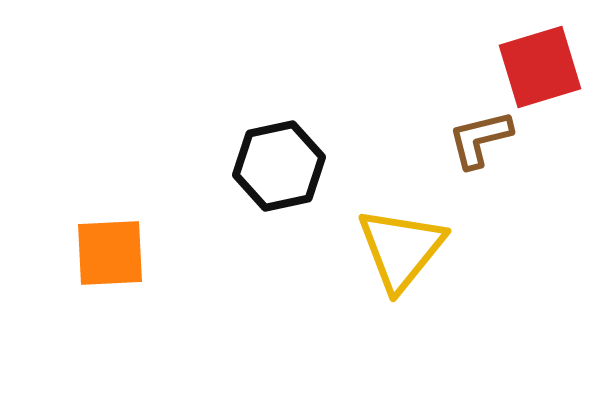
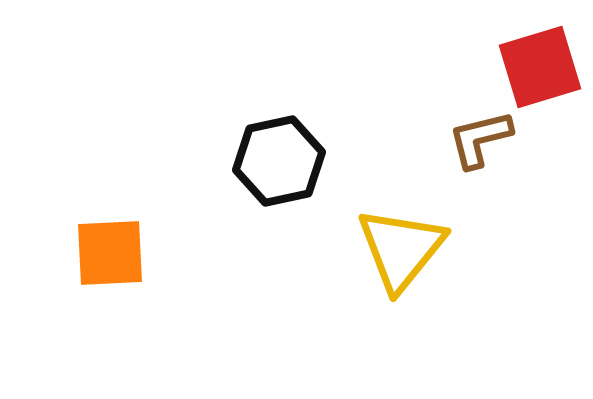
black hexagon: moved 5 px up
